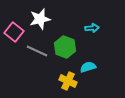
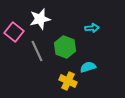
gray line: rotated 40 degrees clockwise
